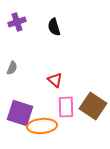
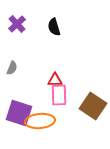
purple cross: moved 2 px down; rotated 24 degrees counterclockwise
red triangle: rotated 42 degrees counterclockwise
pink rectangle: moved 7 px left, 12 px up
purple square: moved 1 px left
orange ellipse: moved 2 px left, 5 px up
